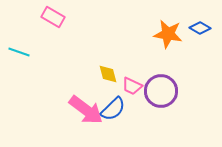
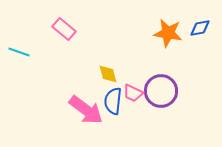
pink rectangle: moved 11 px right, 12 px down; rotated 10 degrees clockwise
blue diamond: rotated 40 degrees counterclockwise
orange star: moved 1 px up
pink trapezoid: moved 1 px right, 7 px down
blue semicircle: moved 8 px up; rotated 140 degrees clockwise
